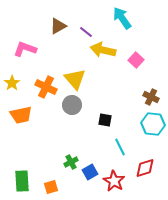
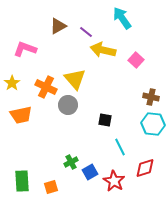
brown cross: rotated 14 degrees counterclockwise
gray circle: moved 4 px left
